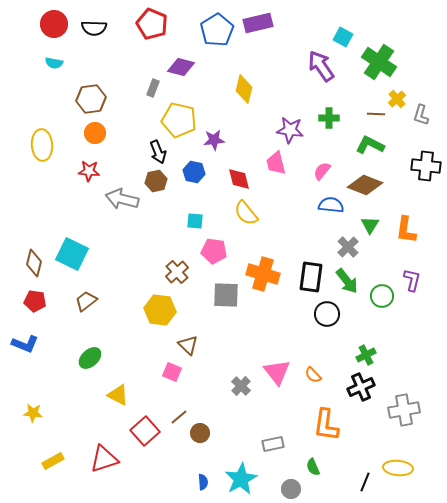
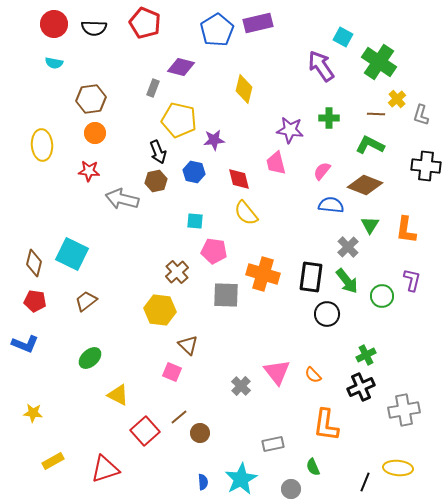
red pentagon at (152, 24): moved 7 px left, 1 px up
red triangle at (104, 459): moved 1 px right, 10 px down
